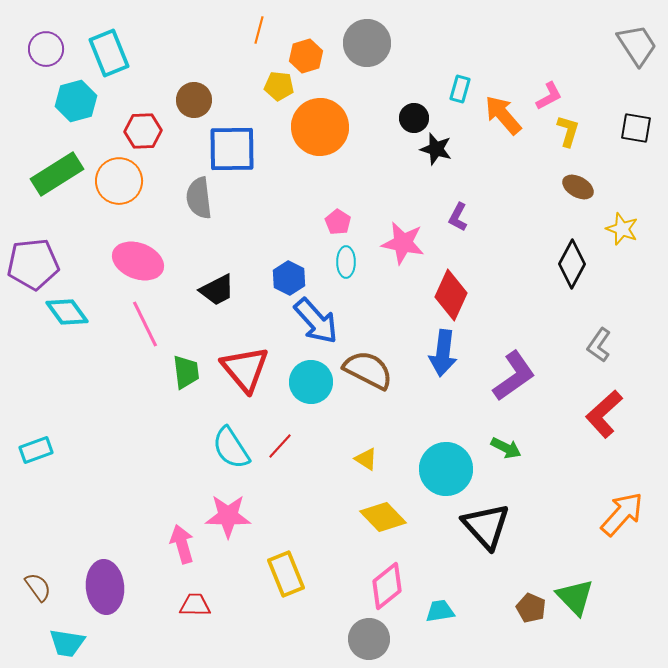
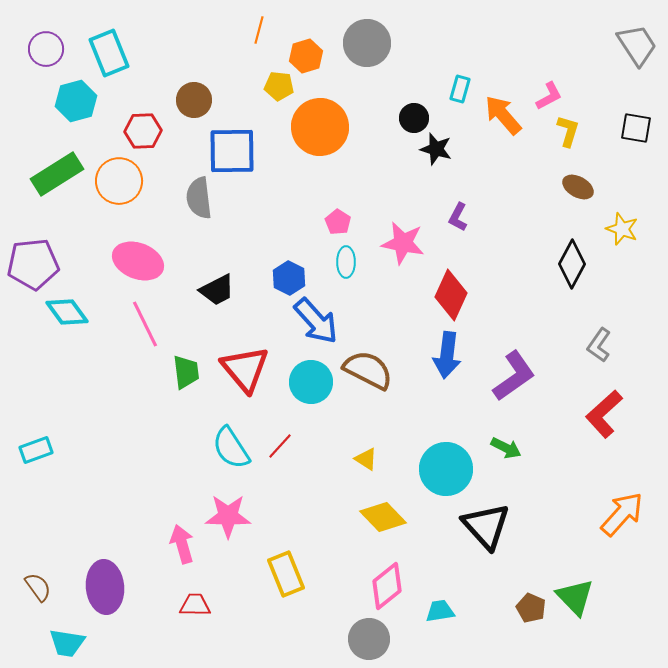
blue square at (232, 149): moved 2 px down
blue arrow at (443, 353): moved 4 px right, 2 px down
